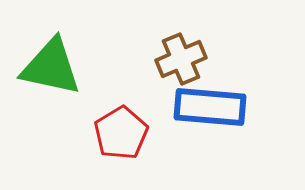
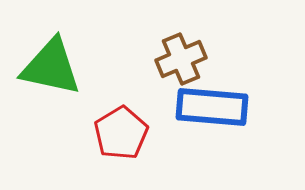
blue rectangle: moved 2 px right
